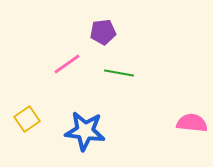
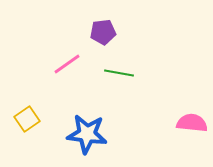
blue star: moved 2 px right, 3 px down
